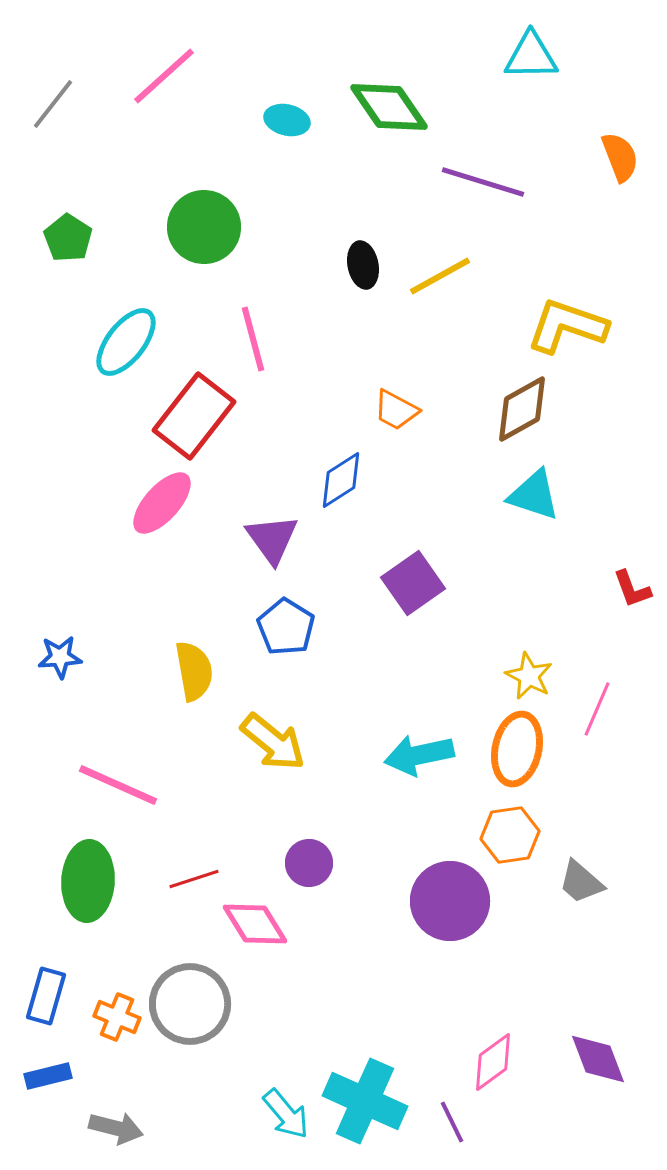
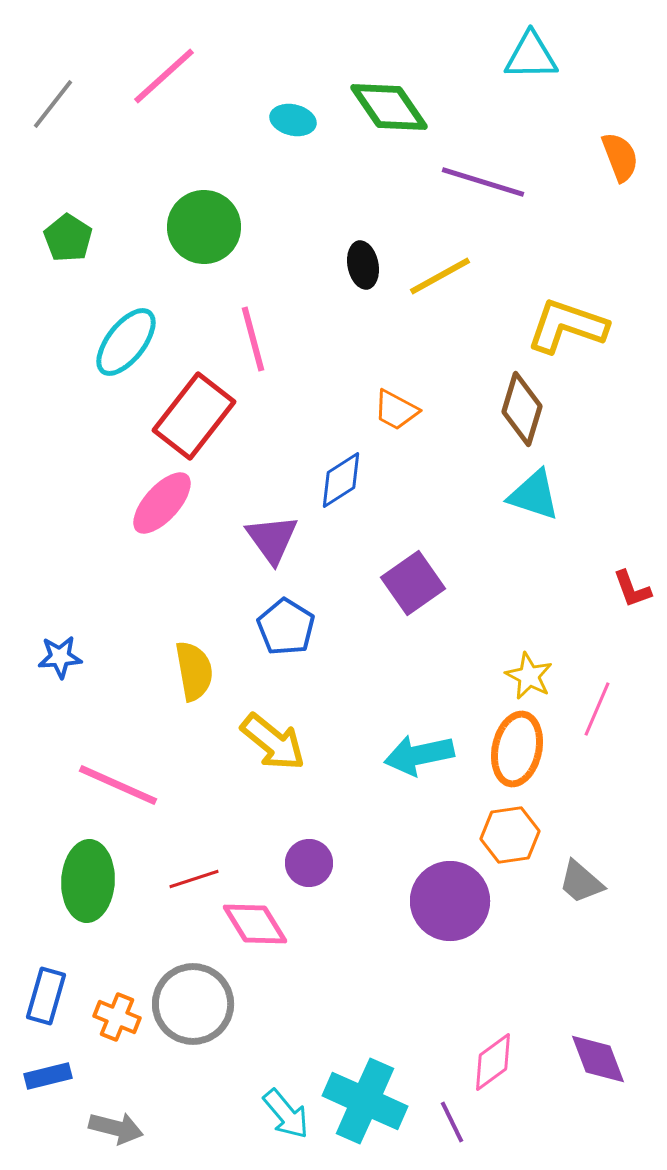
cyan ellipse at (287, 120): moved 6 px right
brown diamond at (522, 409): rotated 44 degrees counterclockwise
gray circle at (190, 1004): moved 3 px right
